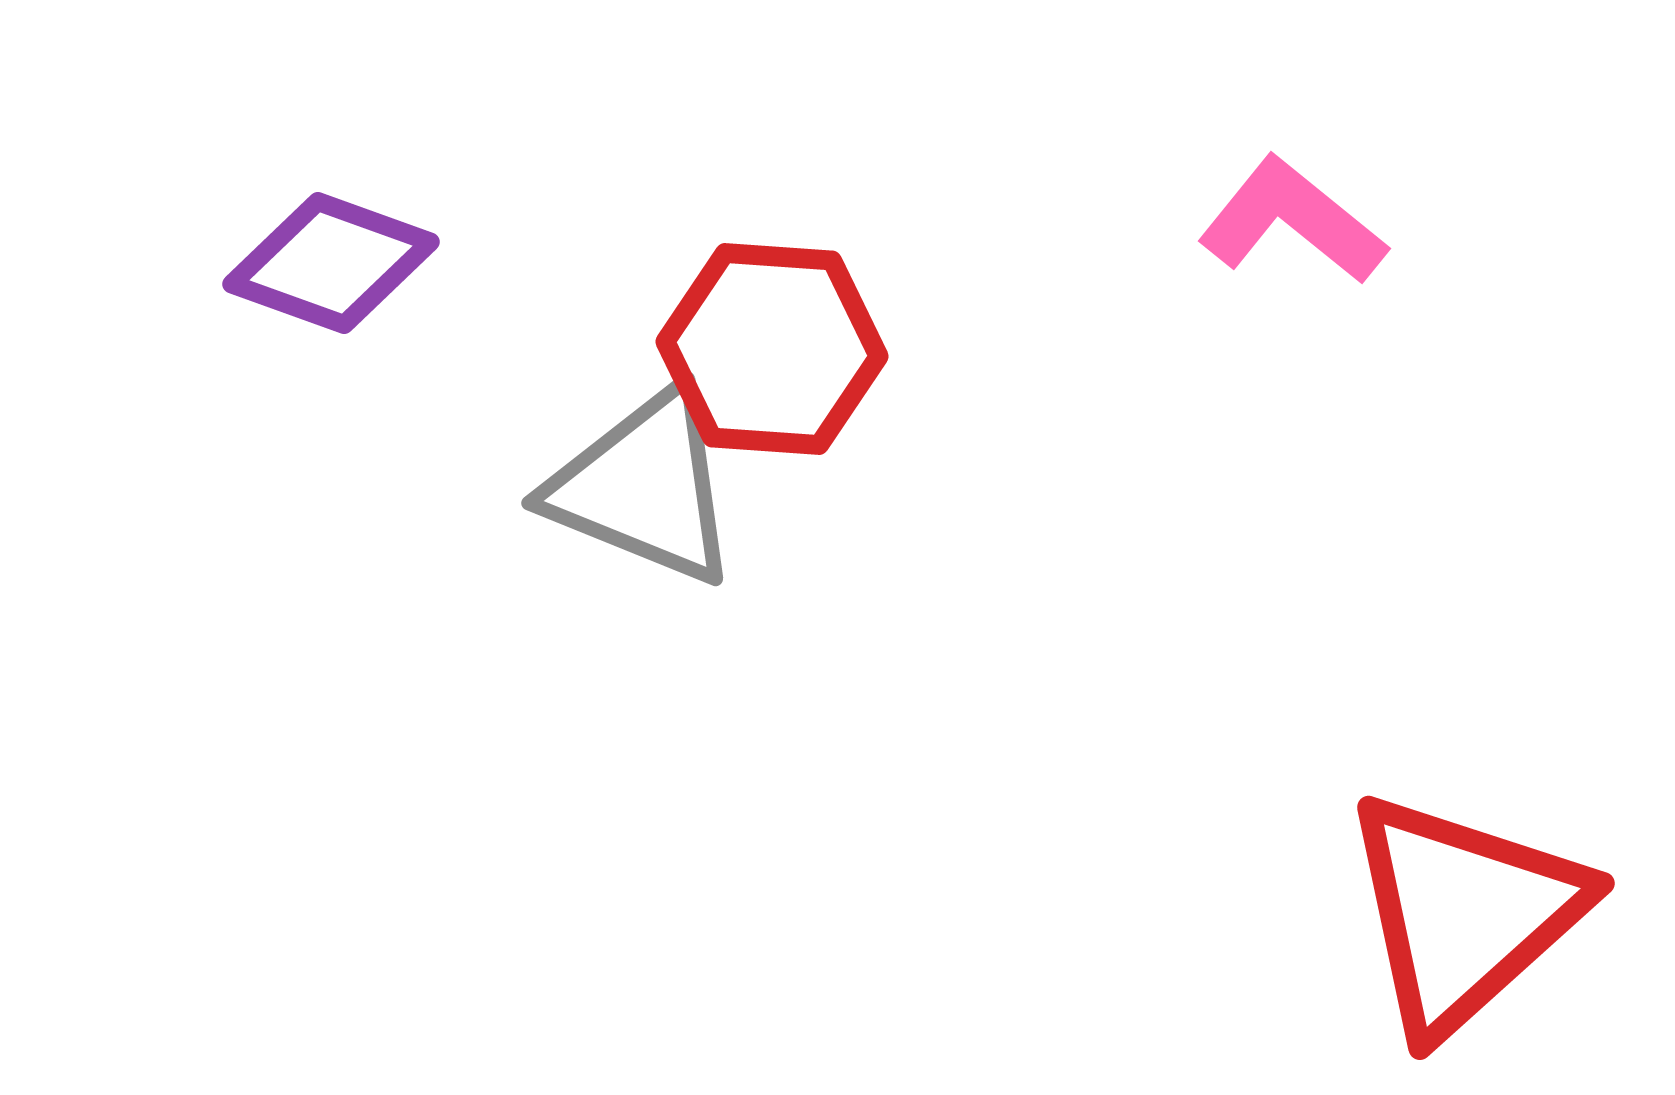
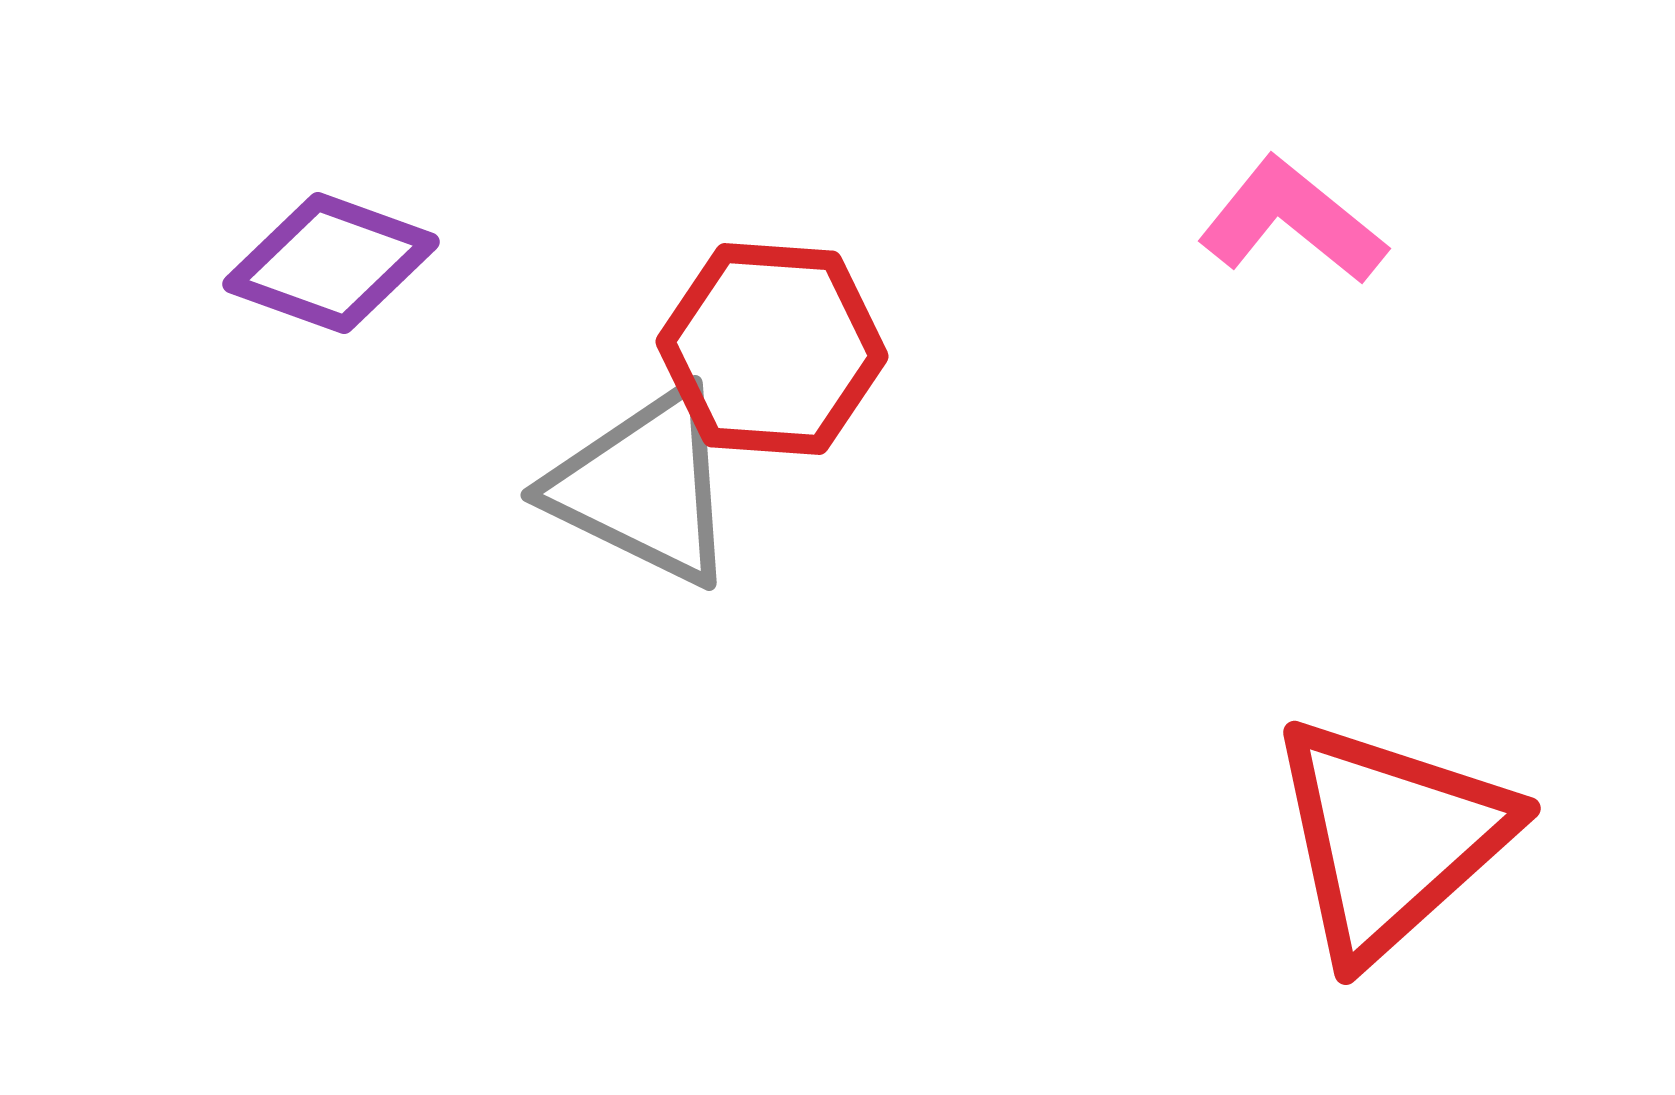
gray triangle: rotated 4 degrees clockwise
red triangle: moved 74 px left, 75 px up
